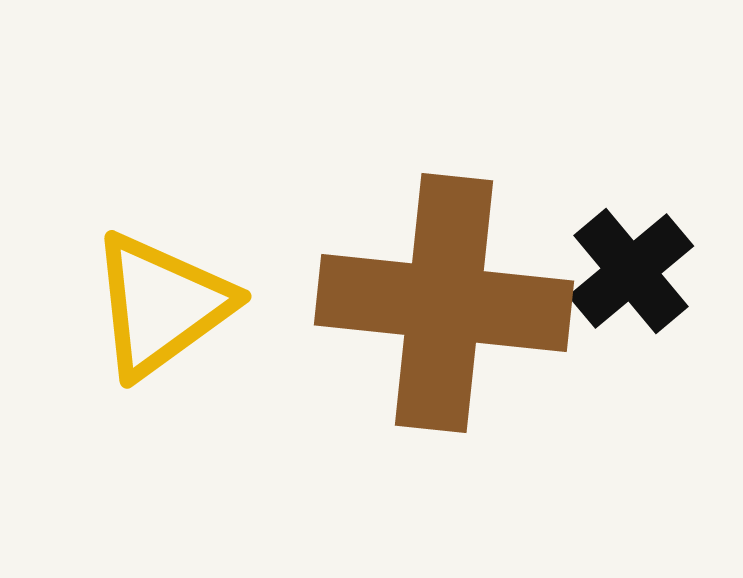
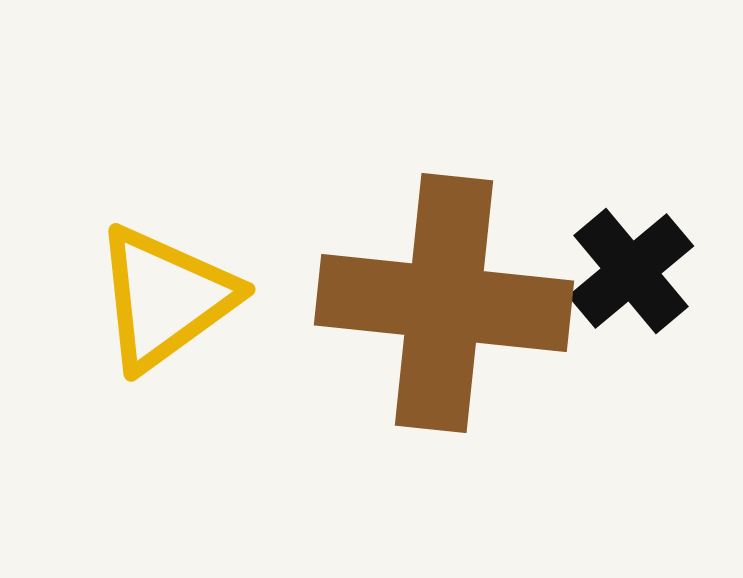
yellow triangle: moved 4 px right, 7 px up
